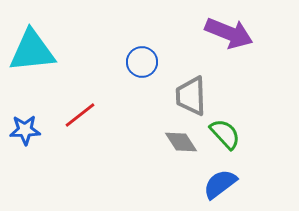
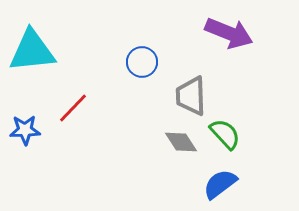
red line: moved 7 px left, 7 px up; rotated 8 degrees counterclockwise
